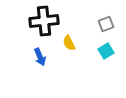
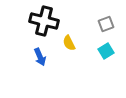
black cross: rotated 20 degrees clockwise
